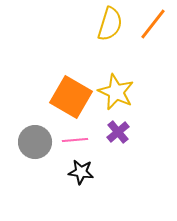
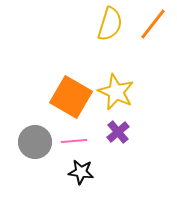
pink line: moved 1 px left, 1 px down
